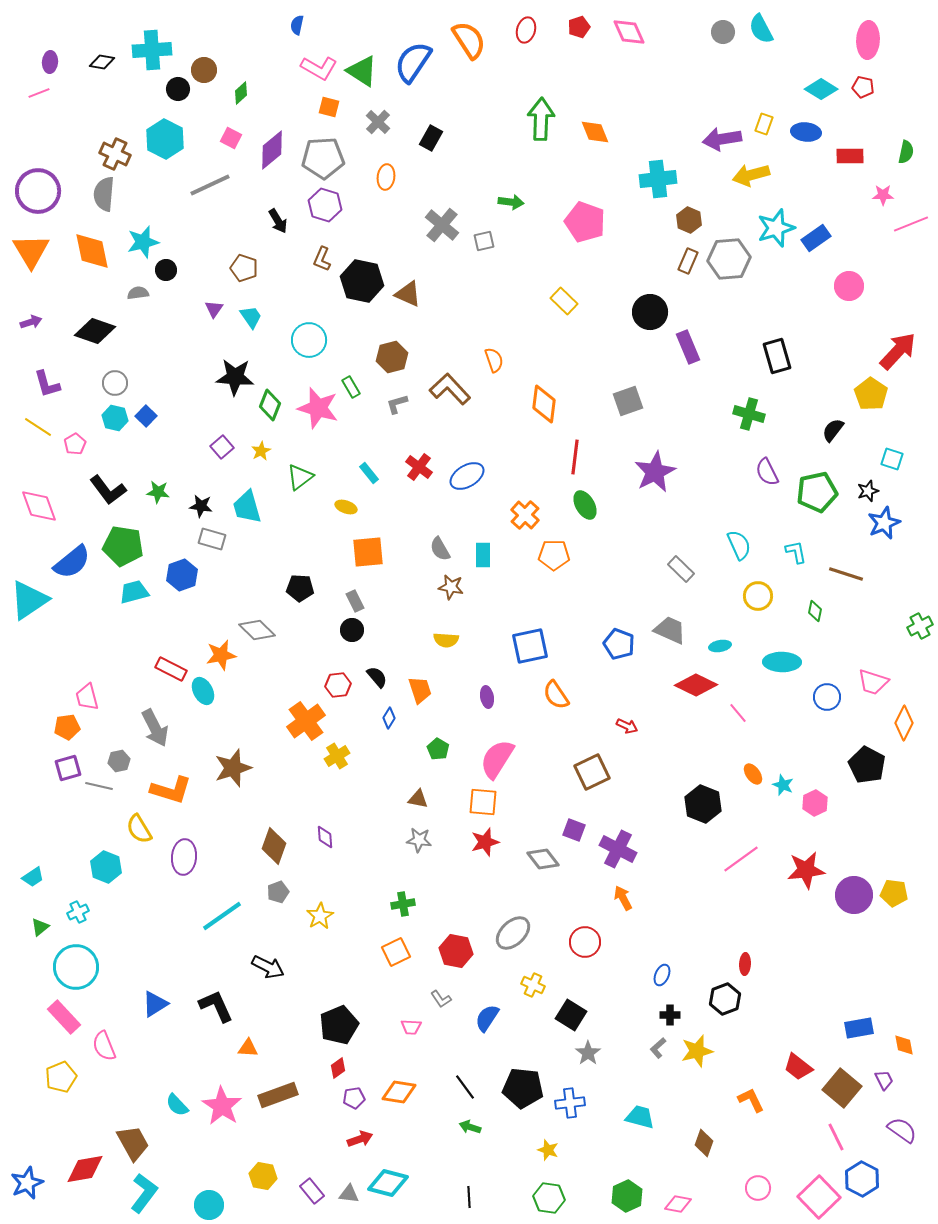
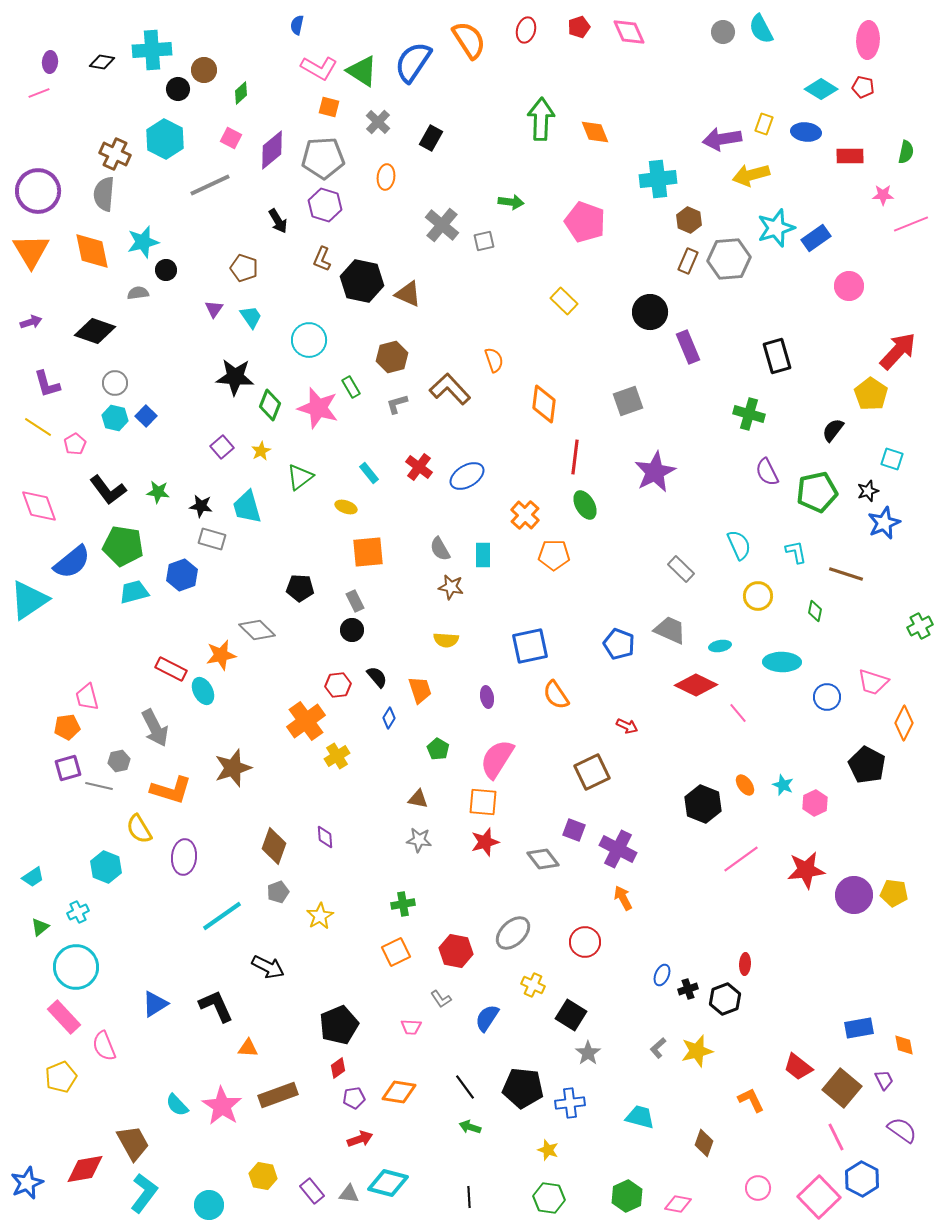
orange ellipse at (753, 774): moved 8 px left, 11 px down
black cross at (670, 1015): moved 18 px right, 26 px up; rotated 18 degrees counterclockwise
